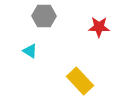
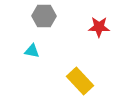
cyan triangle: moved 2 px right; rotated 21 degrees counterclockwise
